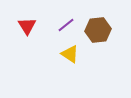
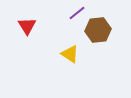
purple line: moved 11 px right, 12 px up
